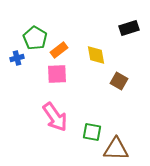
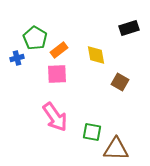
brown square: moved 1 px right, 1 px down
